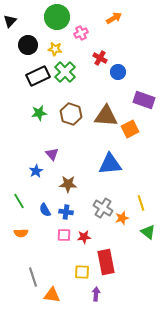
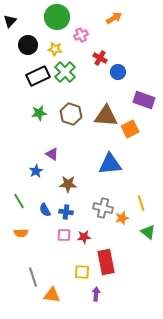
pink cross: moved 2 px down
purple triangle: rotated 16 degrees counterclockwise
gray cross: rotated 18 degrees counterclockwise
